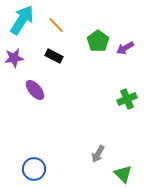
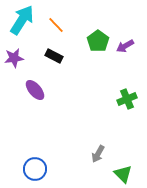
purple arrow: moved 2 px up
blue circle: moved 1 px right
